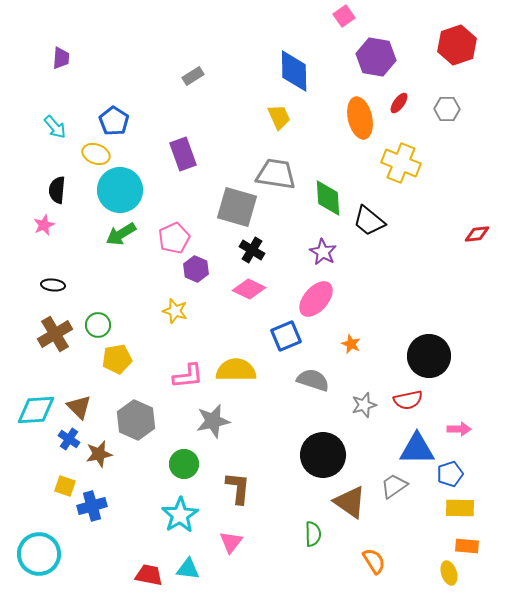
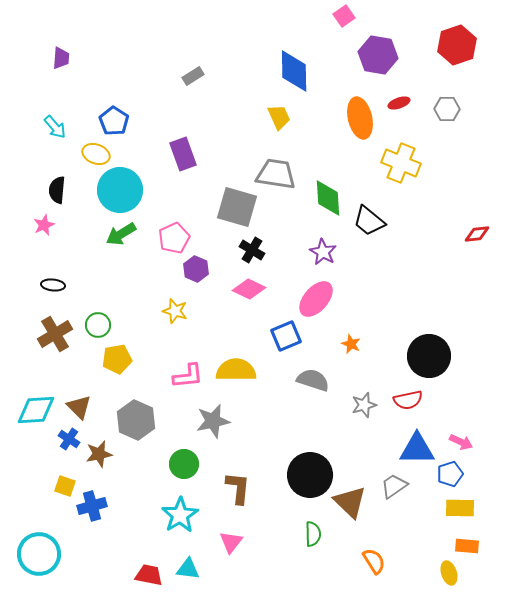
purple hexagon at (376, 57): moved 2 px right, 2 px up
red ellipse at (399, 103): rotated 35 degrees clockwise
pink arrow at (459, 429): moved 2 px right, 13 px down; rotated 25 degrees clockwise
black circle at (323, 455): moved 13 px left, 20 px down
brown triangle at (350, 502): rotated 9 degrees clockwise
